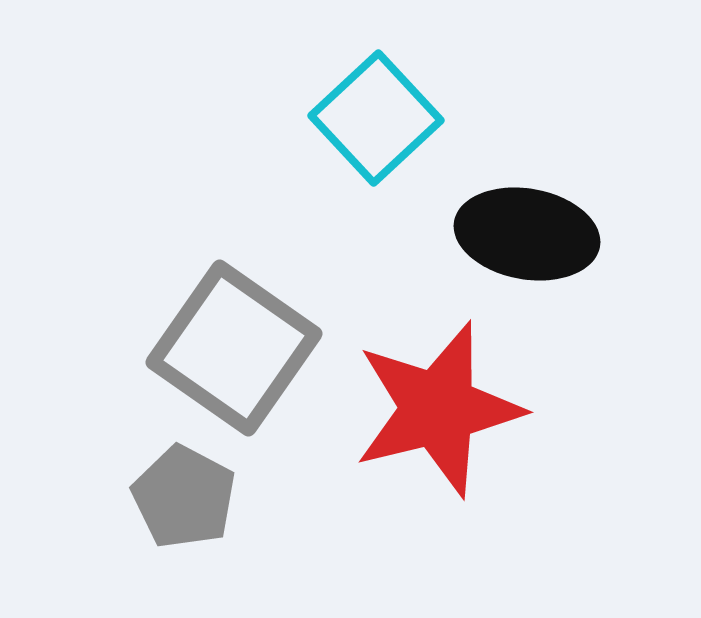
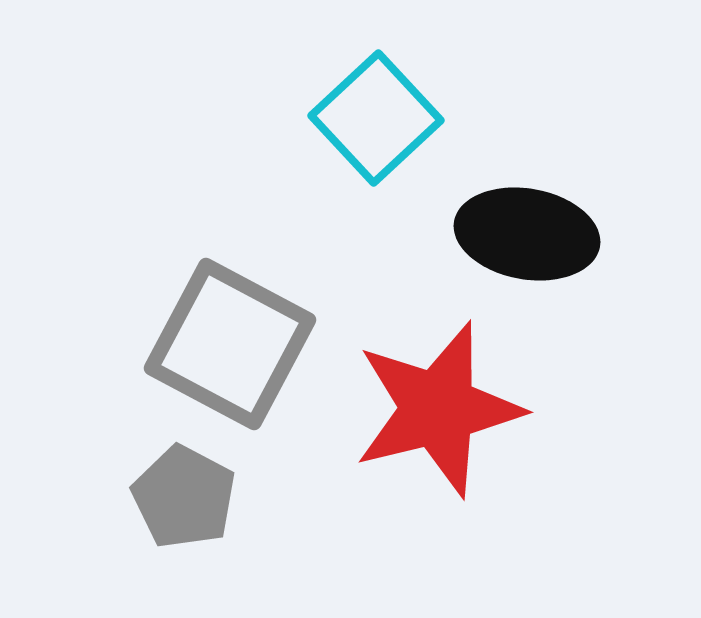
gray square: moved 4 px left, 4 px up; rotated 7 degrees counterclockwise
